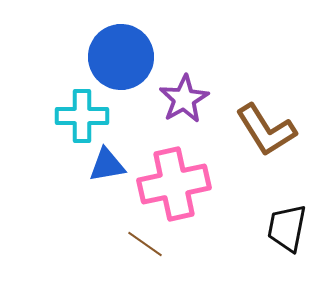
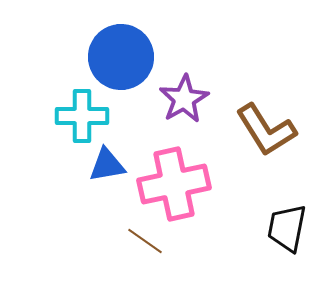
brown line: moved 3 px up
